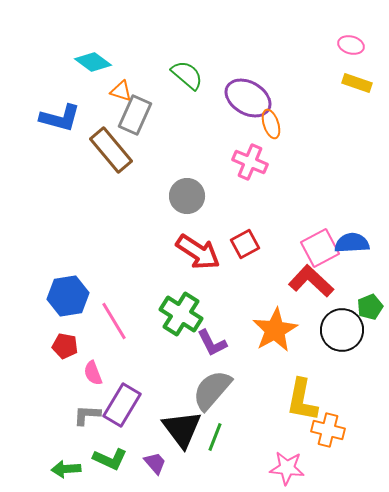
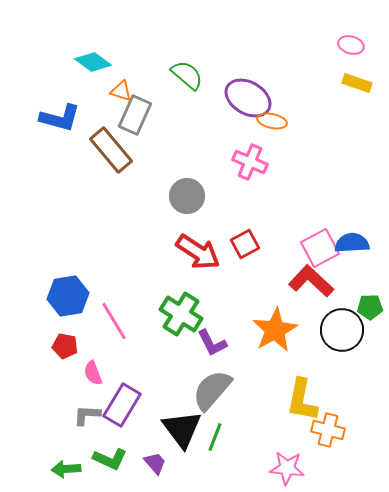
orange ellipse: moved 1 px right, 3 px up; rotated 60 degrees counterclockwise
green pentagon: rotated 20 degrees clockwise
